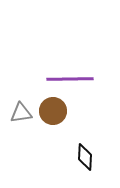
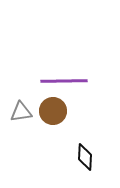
purple line: moved 6 px left, 2 px down
gray triangle: moved 1 px up
